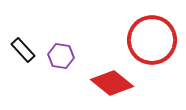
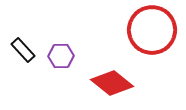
red circle: moved 10 px up
purple hexagon: rotated 10 degrees counterclockwise
